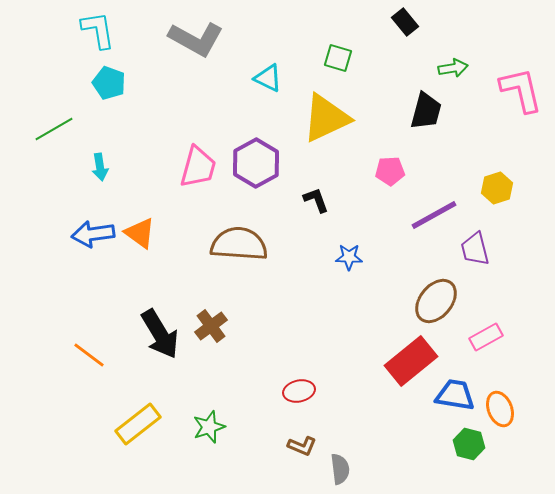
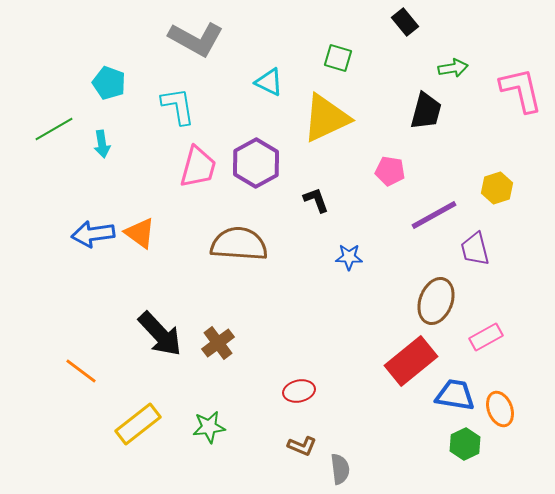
cyan L-shape: moved 80 px right, 76 px down
cyan triangle: moved 1 px right, 4 px down
cyan arrow: moved 2 px right, 23 px up
pink pentagon: rotated 12 degrees clockwise
brown ellipse: rotated 18 degrees counterclockwise
brown cross: moved 7 px right, 17 px down
black arrow: rotated 12 degrees counterclockwise
orange line: moved 8 px left, 16 px down
green star: rotated 12 degrees clockwise
green hexagon: moved 4 px left; rotated 20 degrees clockwise
